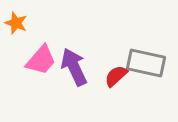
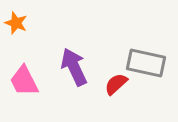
pink trapezoid: moved 17 px left, 21 px down; rotated 112 degrees clockwise
red semicircle: moved 8 px down
